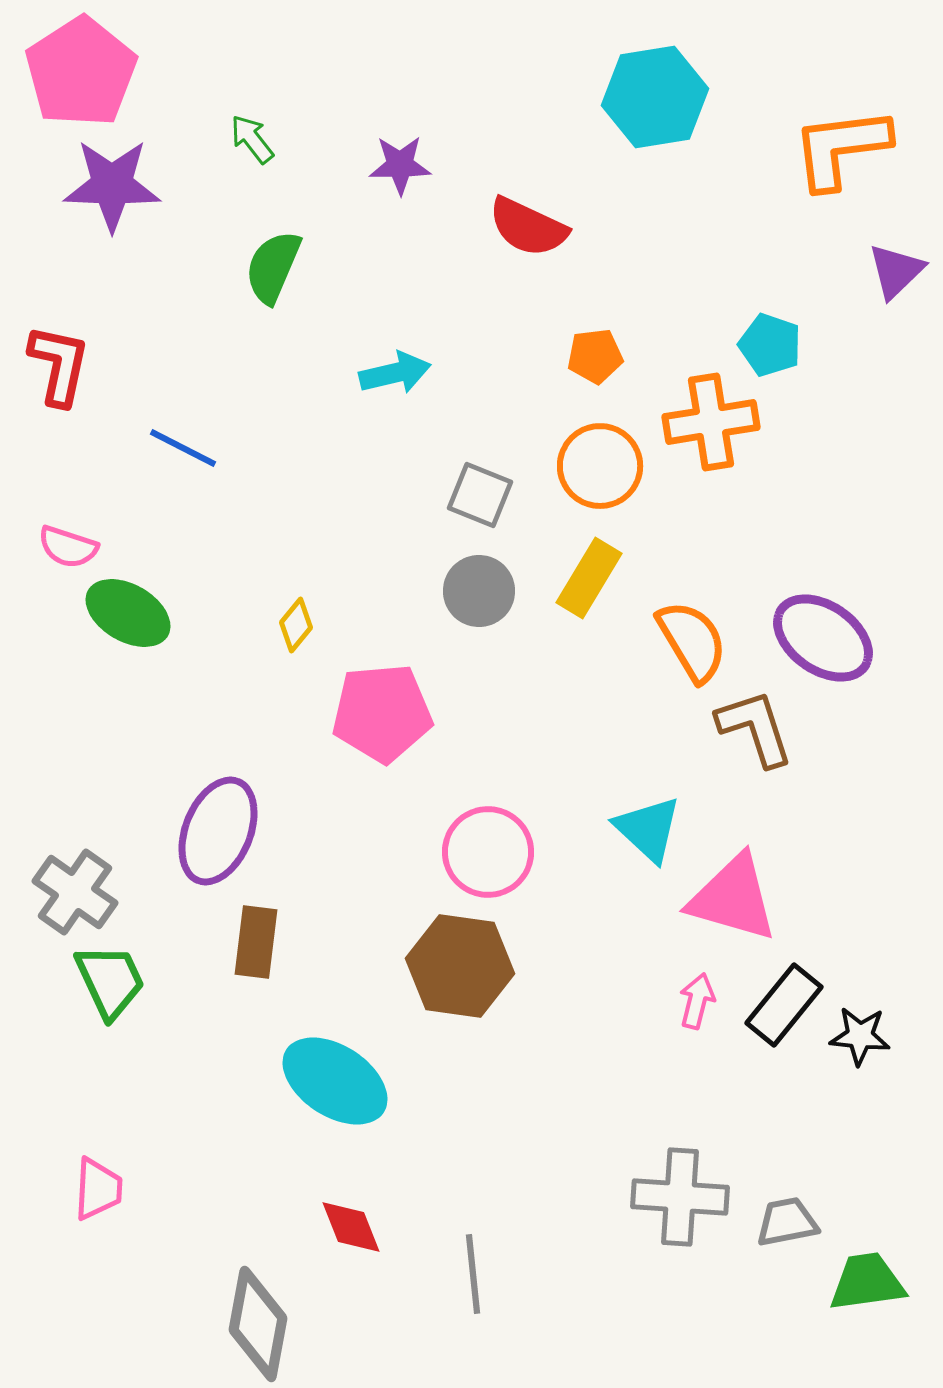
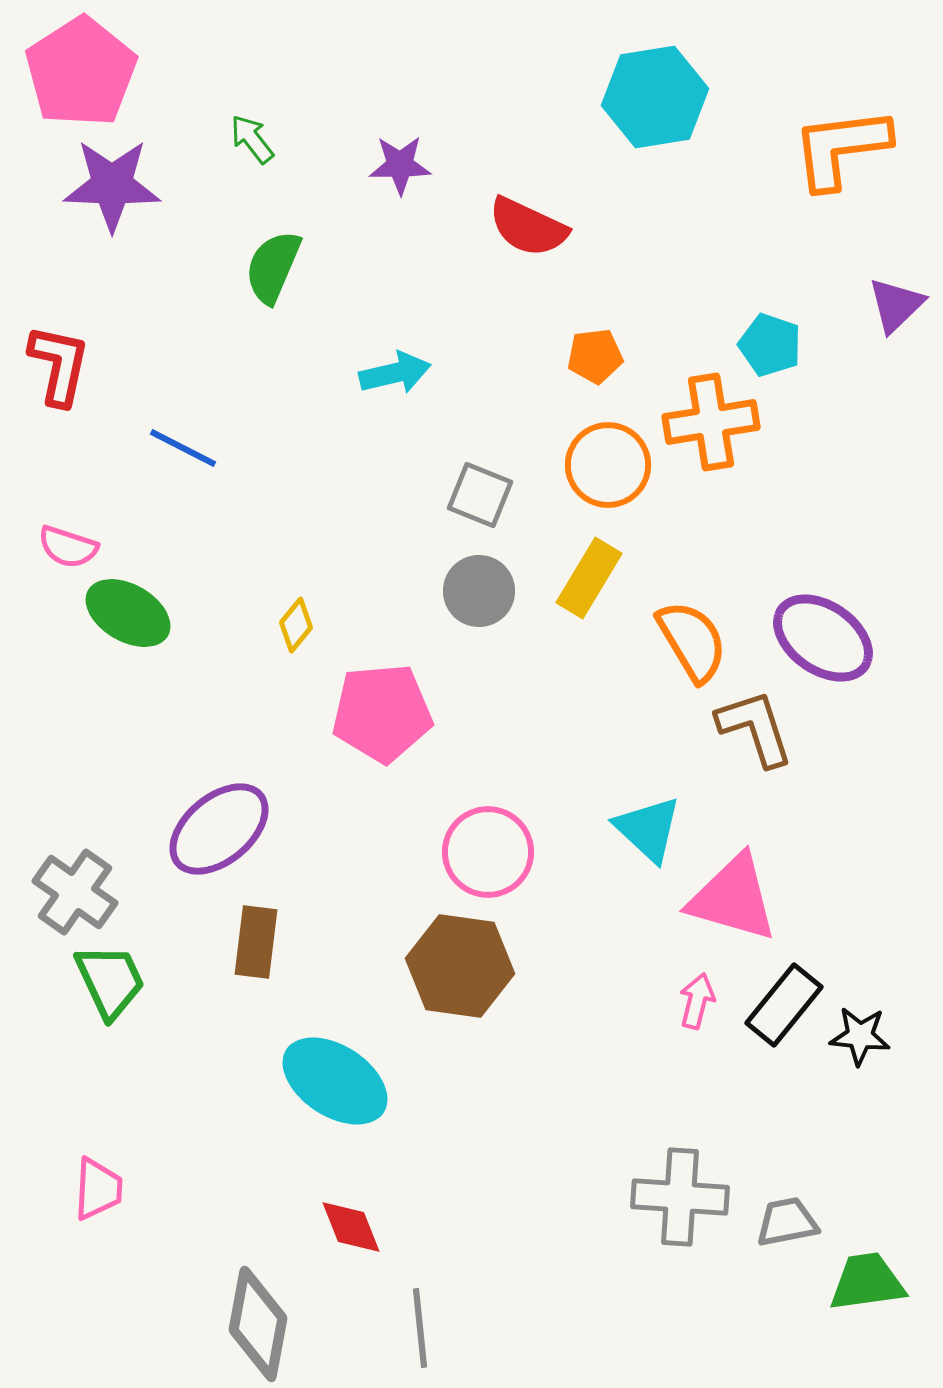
purple triangle at (896, 271): moved 34 px down
orange circle at (600, 466): moved 8 px right, 1 px up
purple ellipse at (218, 831): moved 1 px right, 2 px up; rotated 28 degrees clockwise
gray line at (473, 1274): moved 53 px left, 54 px down
